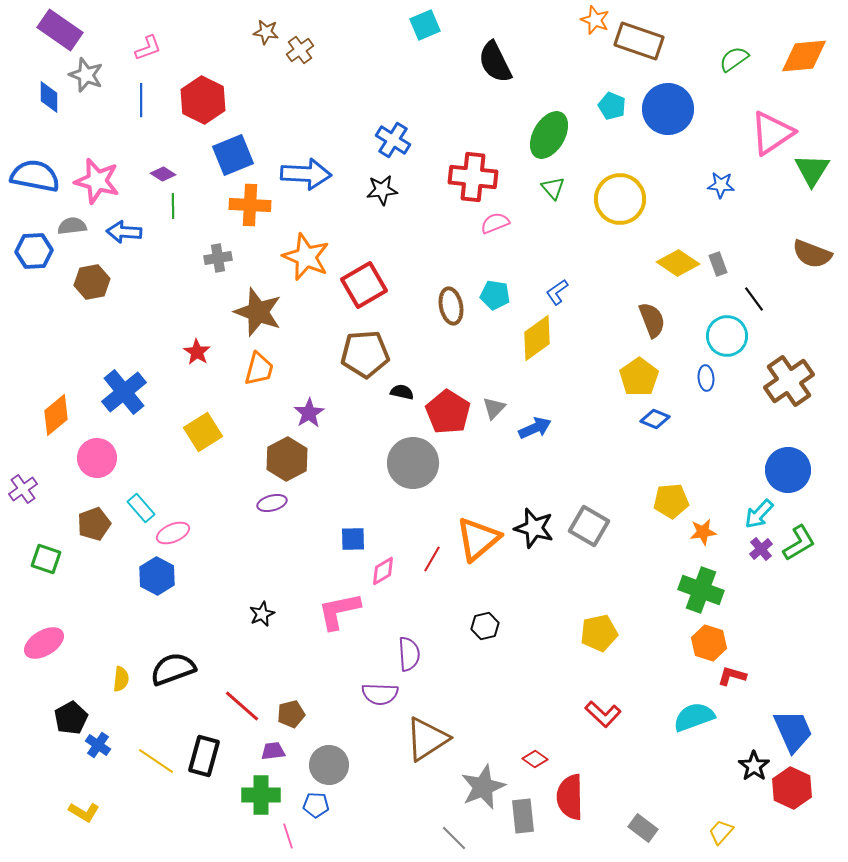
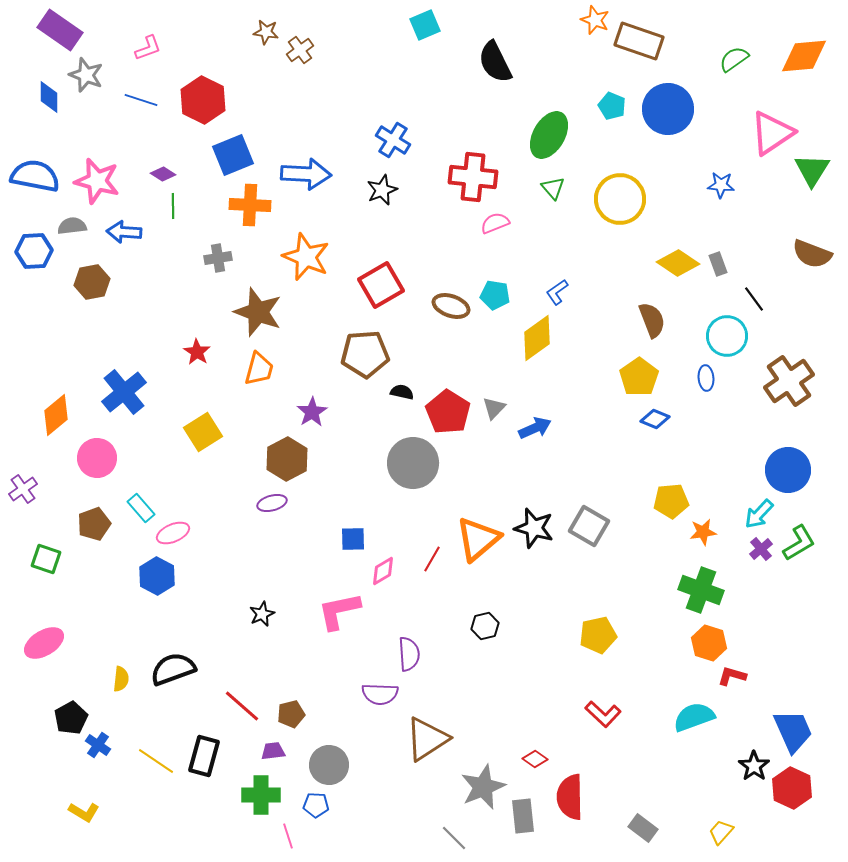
blue line at (141, 100): rotated 72 degrees counterclockwise
black star at (382, 190): rotated 16 degrees counterclockwise
red square at (364, 285): moved 17 px right
brown ellipse at (451, 306): rotated 60 degrees counterclockwise
purple star at (309, 413): moved 3 px right, 1 px up
yellow pentagon at (599, 633): moved 1 px left, 2 px down
